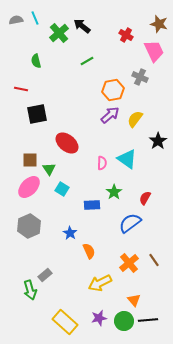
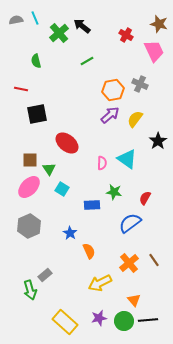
gray cross: moved 7 px down
green star: rotated 28 degrees counterclockwise
